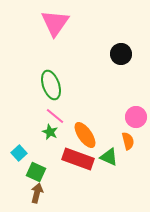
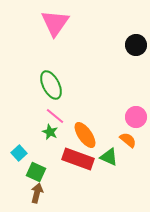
black circle: moved 15 px right, 9 px up
green ellipse: rotated 8 degrees counterclockwise
orange semicircle: moved 1 px up; rotated 36 degrees counterclockwise
